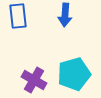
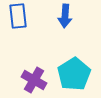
blue arrow: moved 1 px down
cyan pentagon: rotated 16 degrees counterclockwise
